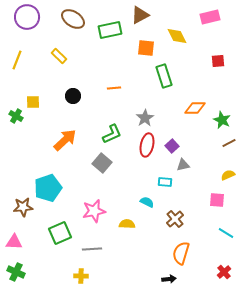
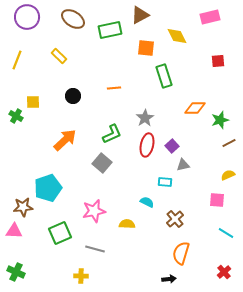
green star at (222, 120): moved 2 px left; rotated 30 degrees clockwise
pink triangle at (14, 242): moved 11 px up
gray line at (92, 249): moved 3 px right; rotated 18 degrees clockwise
